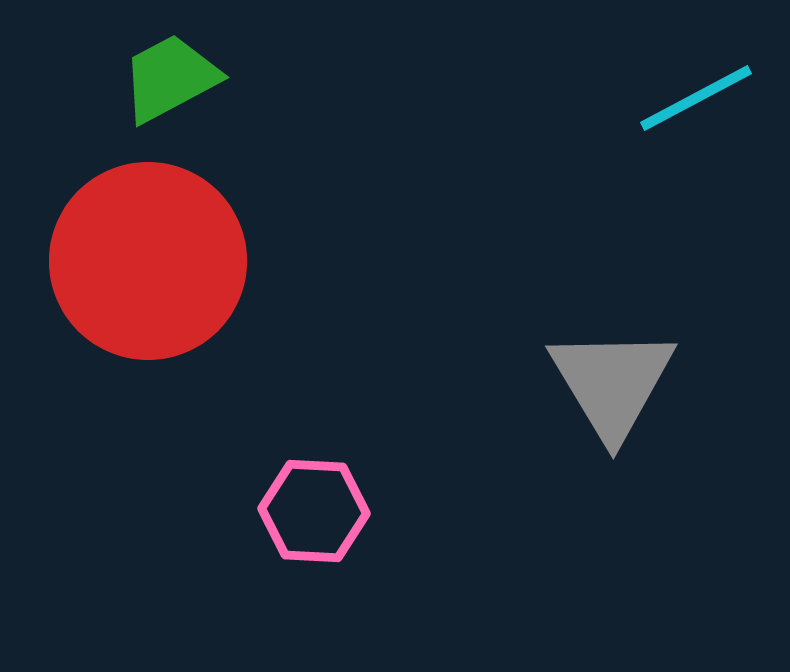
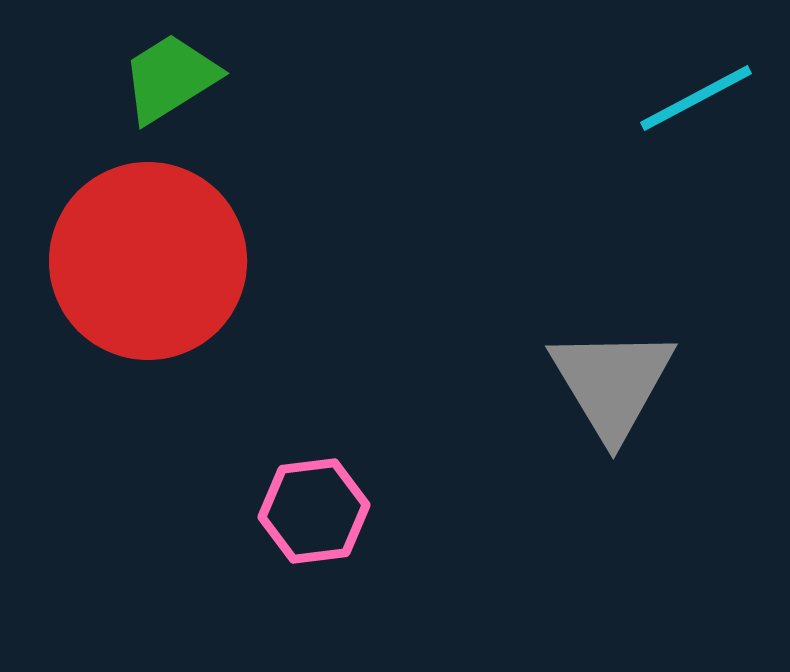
green trapezoid: rotated 4 degrees counterclockwise
pink hexagon: rotated 10 degrees counterclockwise
